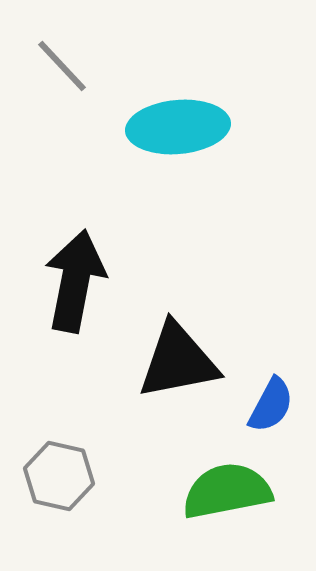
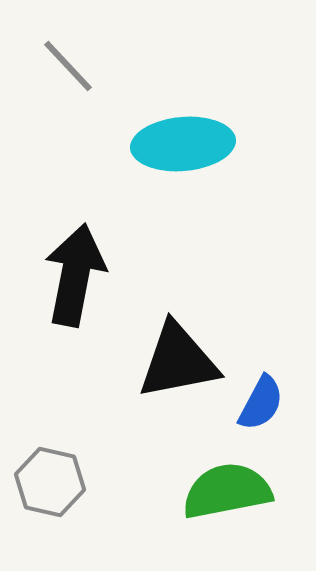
gray line: moved 6 px right
cyan ellipse: moved 5 px right, 17 px down
black arrow: moved 6 px up
blue semicircle: moved 10 px left, 2 px up
gray hexagon: moved 9 px left, 6 px down
